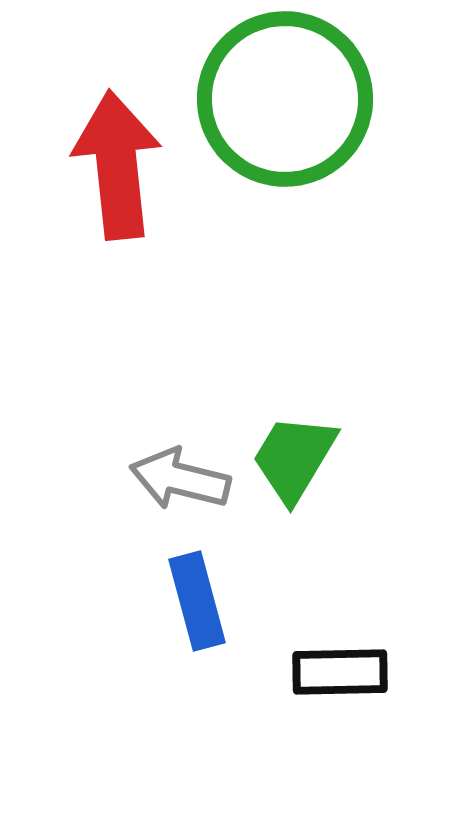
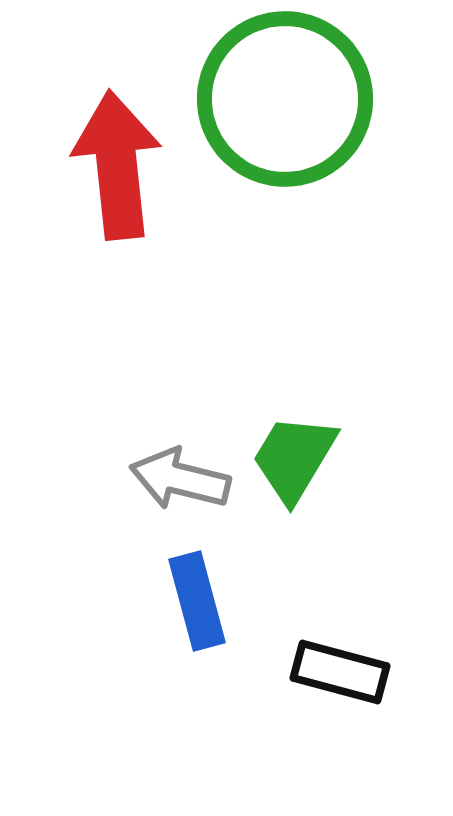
black rectangle: rotated 16 degrees clockwise
